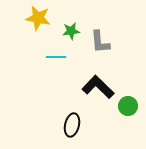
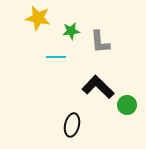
green circle: moved 1 px left, 1 px up
